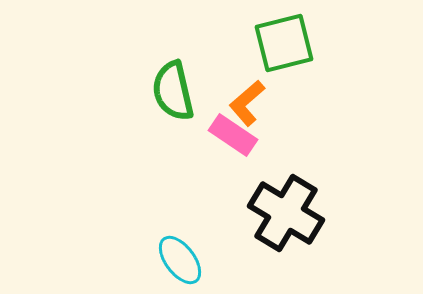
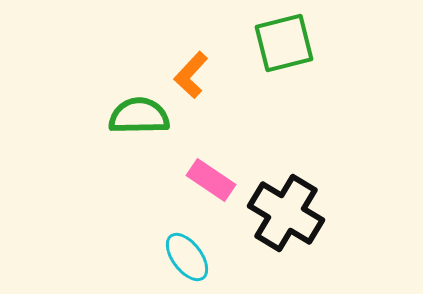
green semicircle: moved 34 px left, 25 px down; rotated 102 degrees clockwise
orange L-shape: moved 56 px left, 28 px up; rotated 6 degrees counterclockwise
pink rectangle: moved 22 px left, 45 px down
cyan ellipse: moved 7 px right, 3 px up
